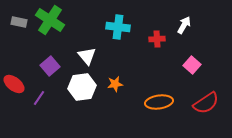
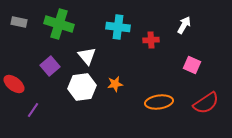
green cross: moved 9 px right, 4 px down; rotated 16 degrees counterclockwise
red cross: moved 6 px left, 1 px down
pink square: rotated 18 degrees counterclockwise
purple line: moved 6 px left, 12 px down
